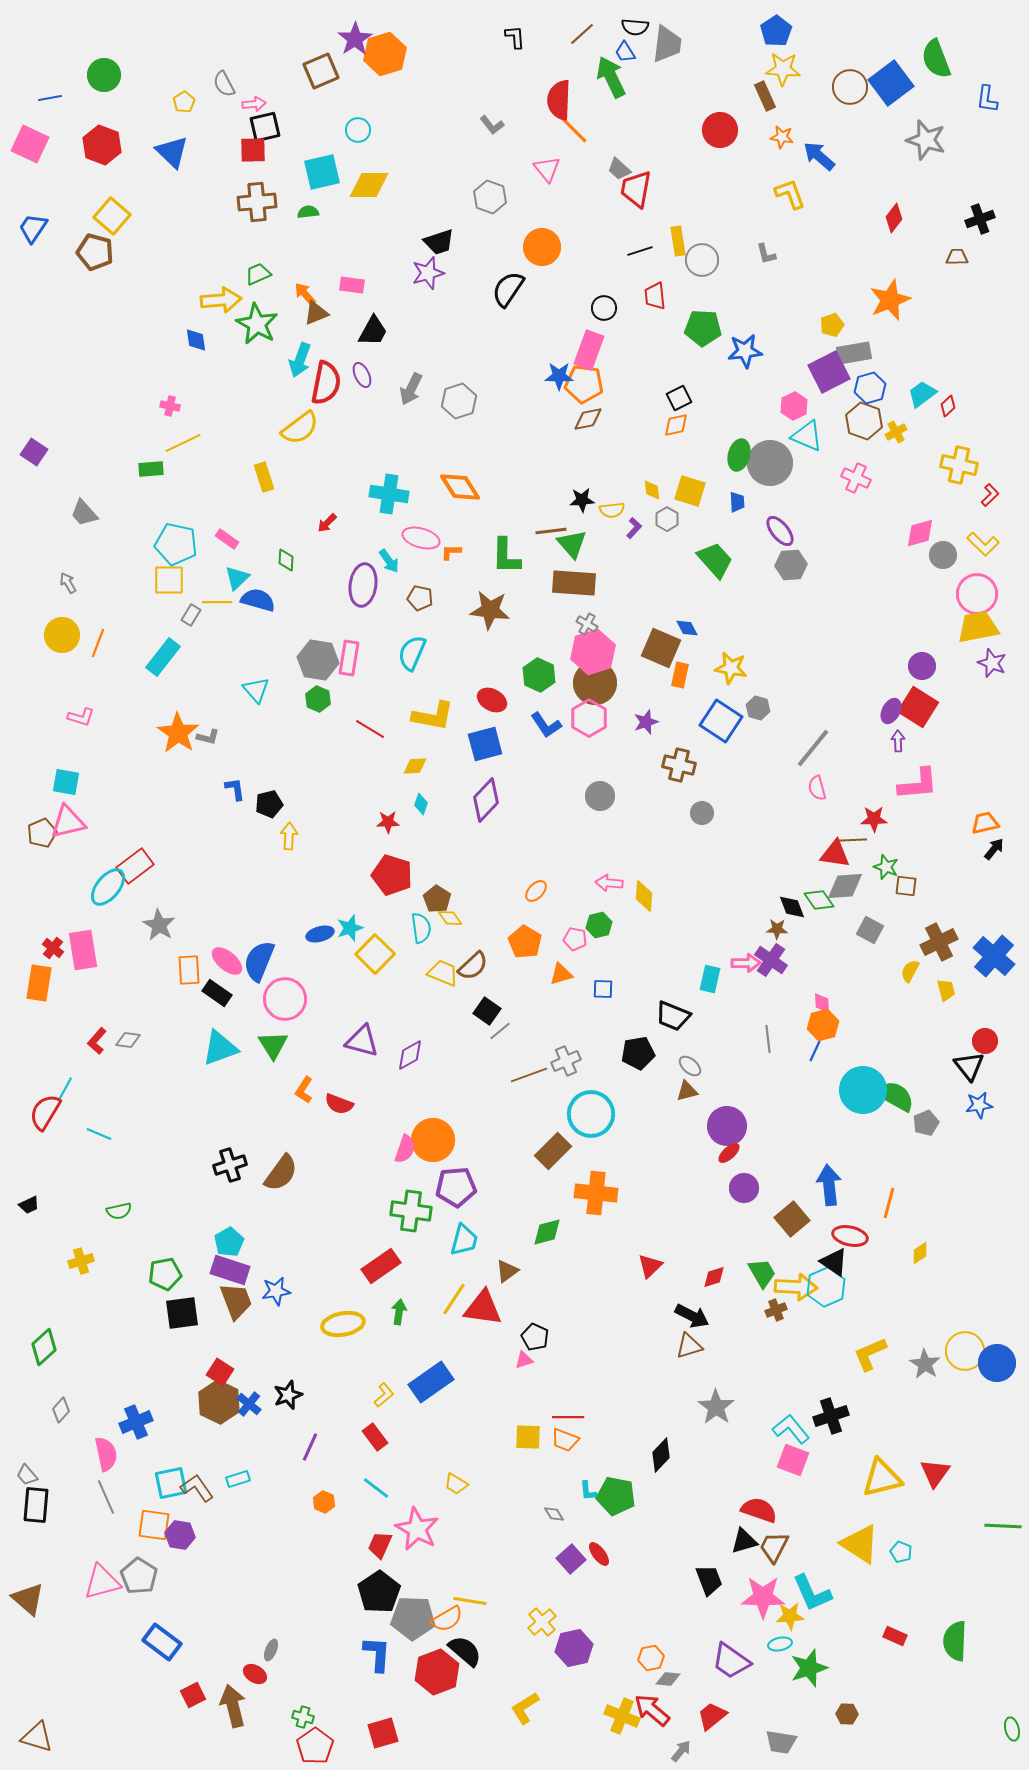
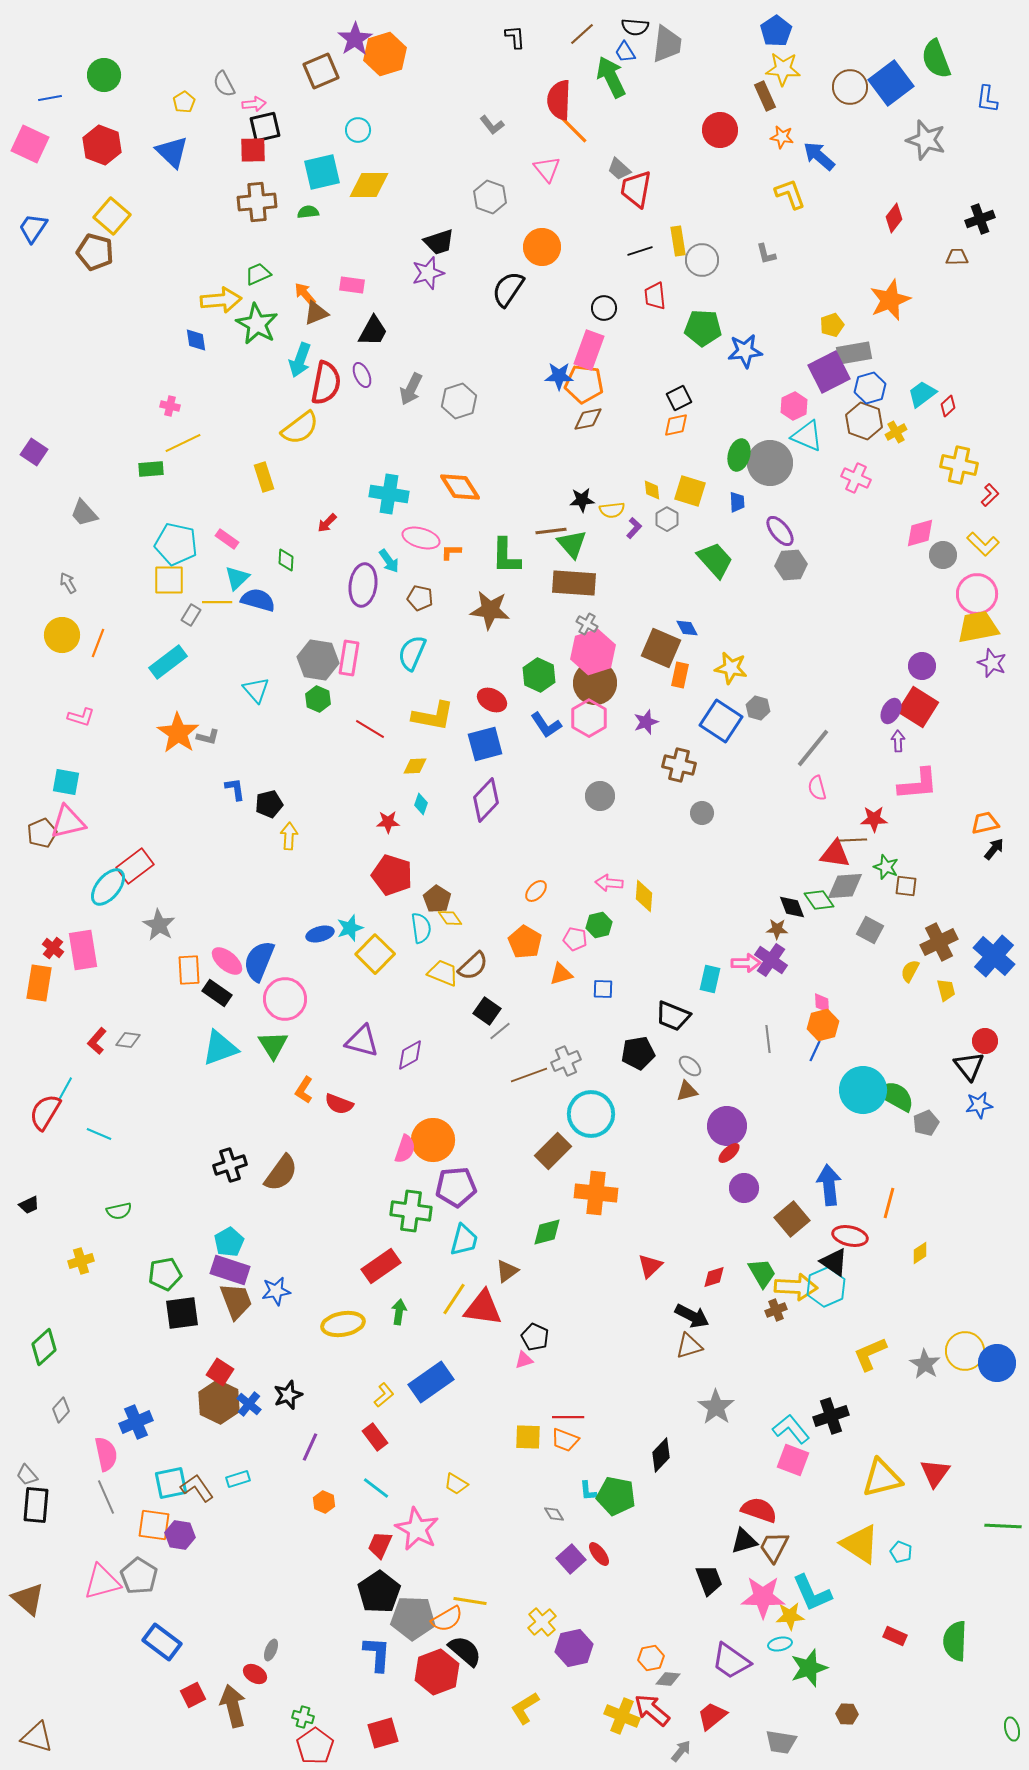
cyan rectangle at (163, 657): moved 5 px right, 5 px down; rotated 15 degrees clockwise
